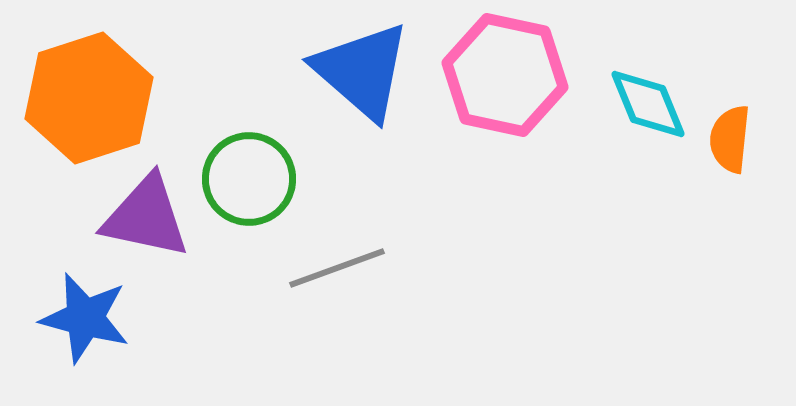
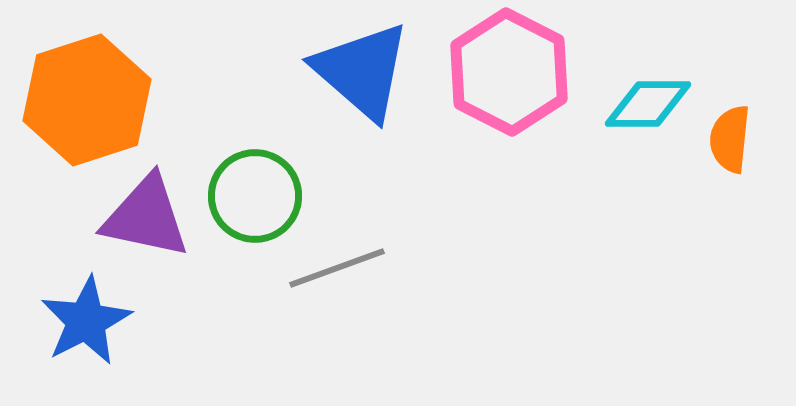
pink hexagon: moved 4 px right, 3 px up; rotated 15 degrees clockwise
orange hexagon: moved 2 px left, 2 px down
cyan diamond: rotated 68 degrees counterclockwise
green circle: moved 6 px right, 17 px down
blue star: moved 1 px right, 3 px down; rotated 30 degrees clockwise
